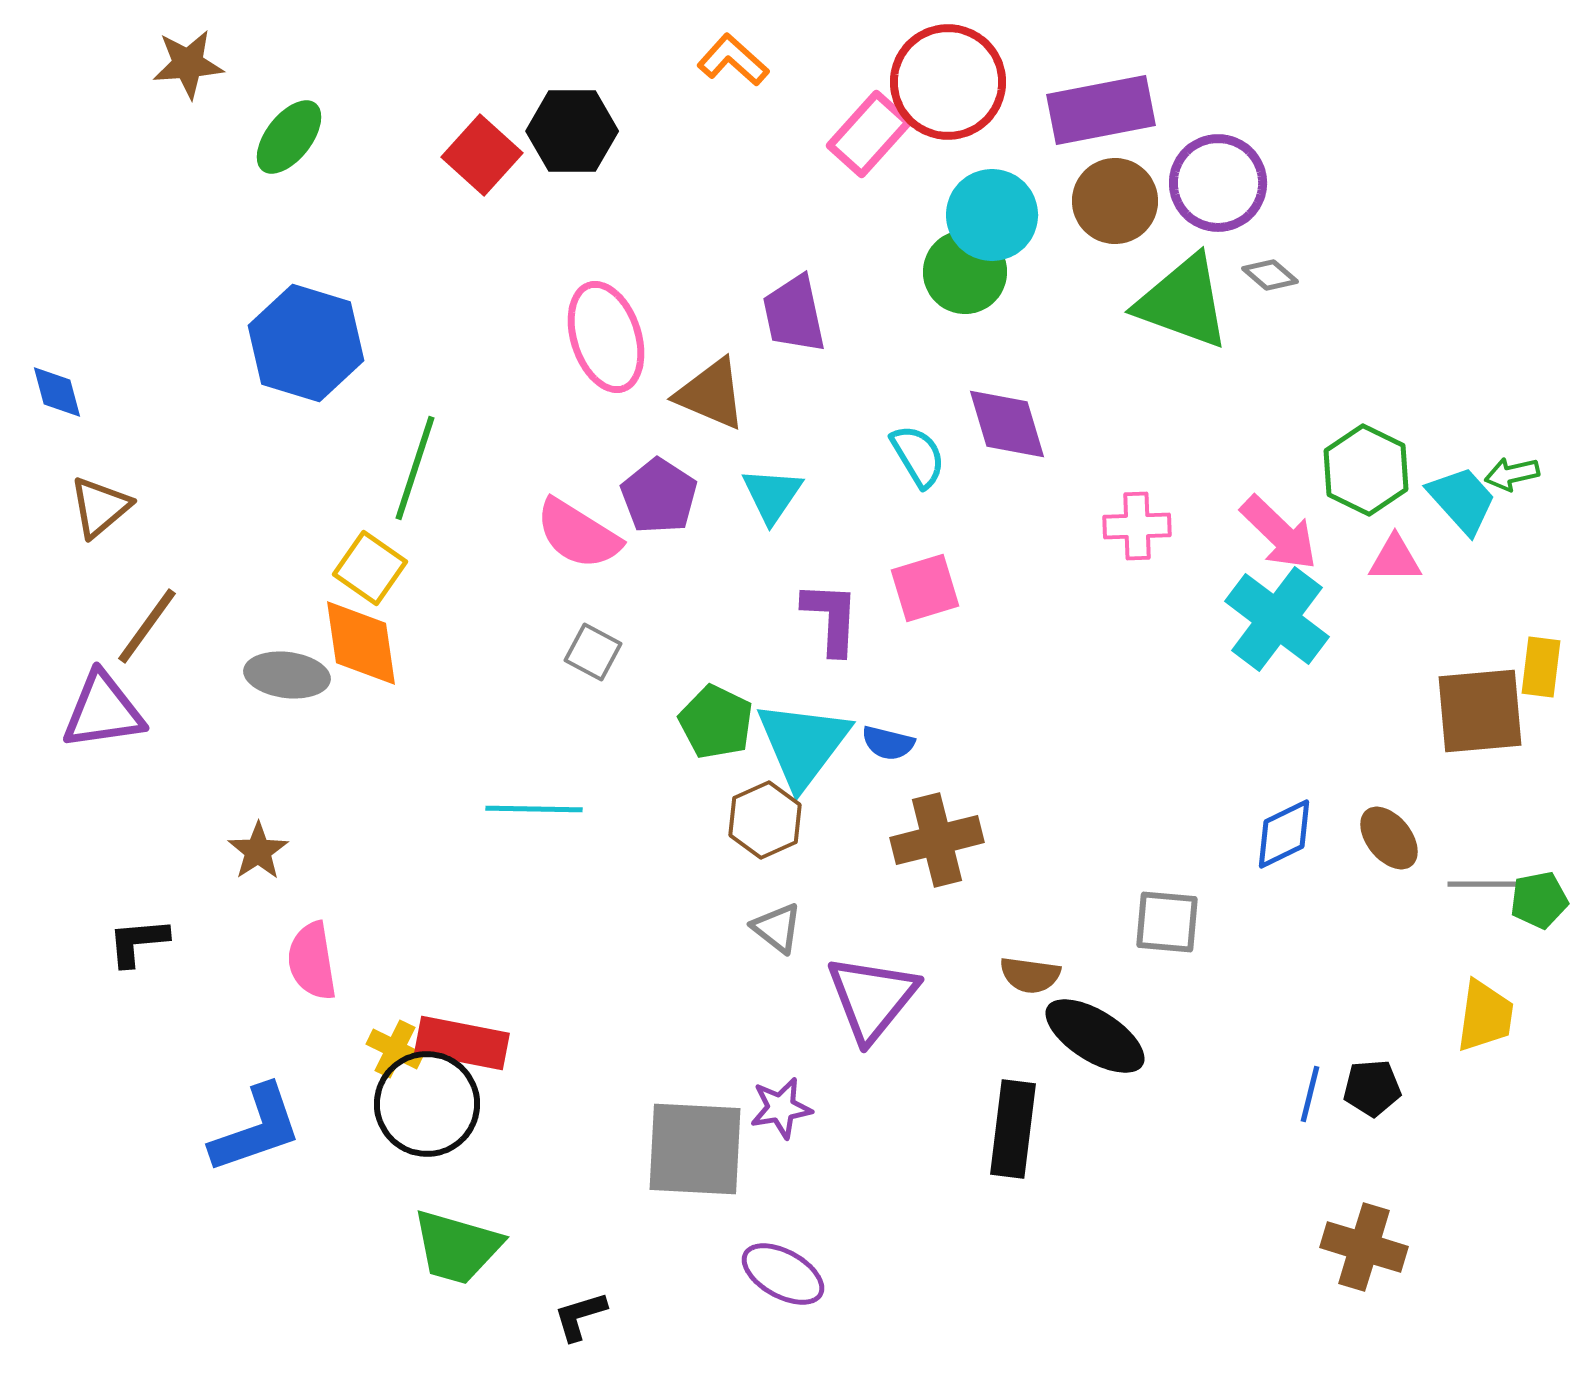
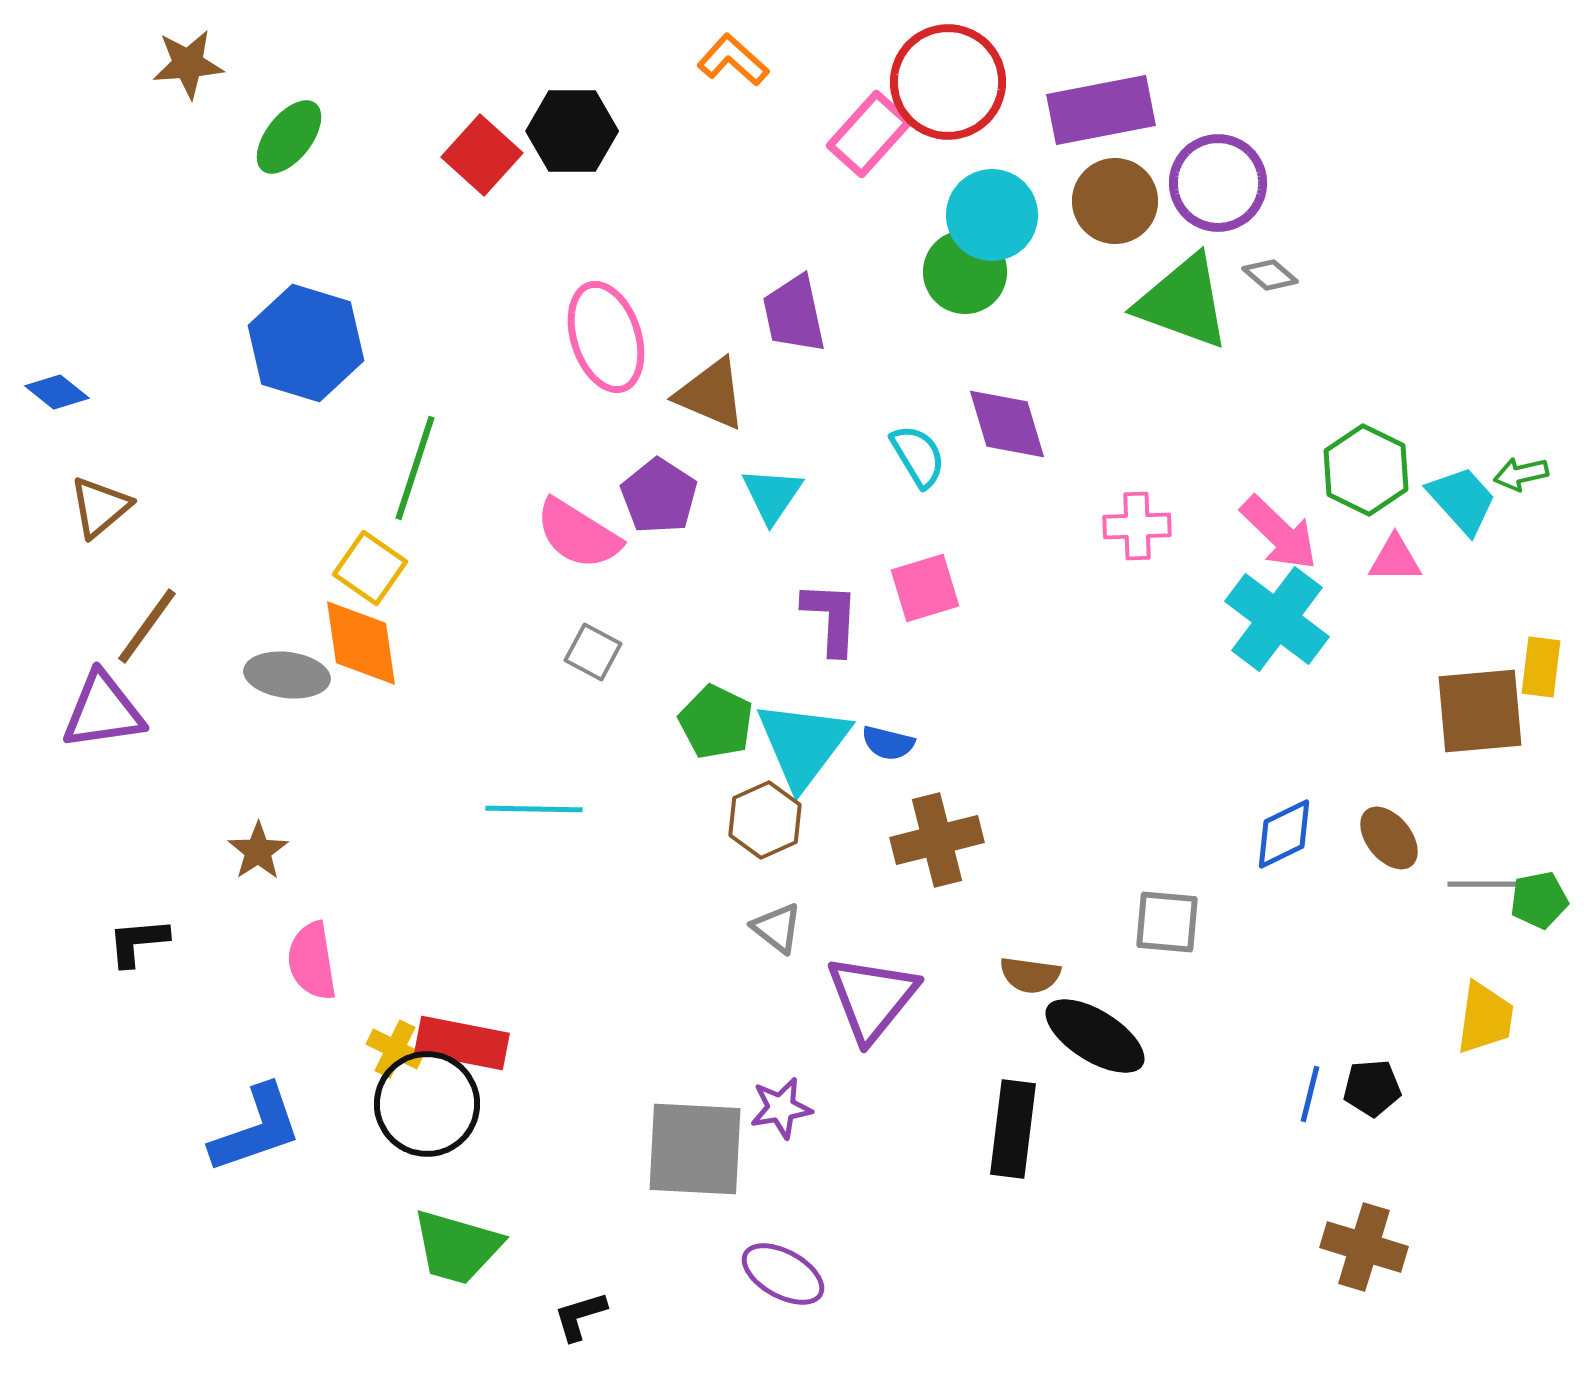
blue diamond at (57, 392): rotated 36 degrees counterclockwise
green arrow at (1512, 474): moved 9 px right
yellow trapezoid at (1485, 1016): moved 2 px down
